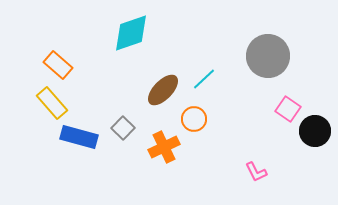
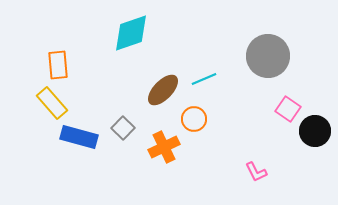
orange rectangle: rotated 44 degrees clockwise
cyan line: rotated 20 degrees clockwise
